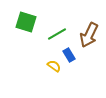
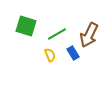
green square: moved 4 px down
blue rectangle: moved 4 px right, 2 px up
yellow semicircle: moved 4 px left, 11 px up; rotated 32 degrees clockwise
